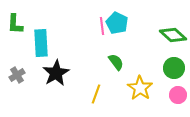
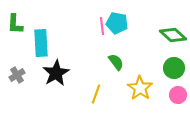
cyan pentagon: rotated 15 degrees counterclockwise
